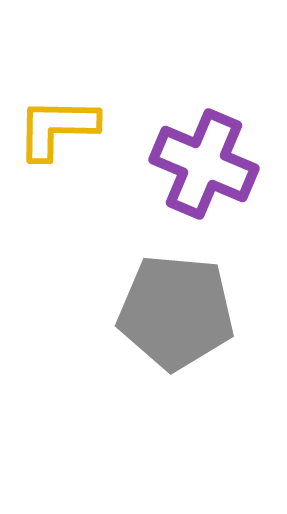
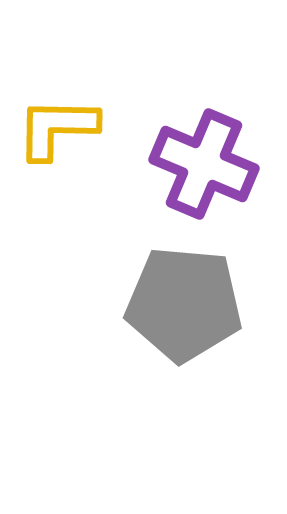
gray pentagon: moved 8 px right, 8 px up
